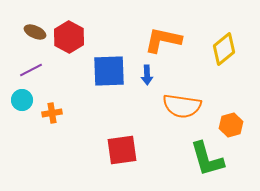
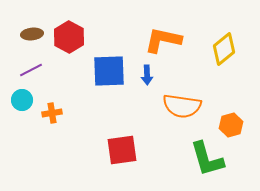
brown ellipse: moved 3 px left, 2 px down; rotated 30 degrees counterclockwise
